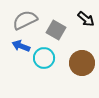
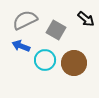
cyan circle: moved 1 px right, 2 px down
brown circle: moved 8 px left
